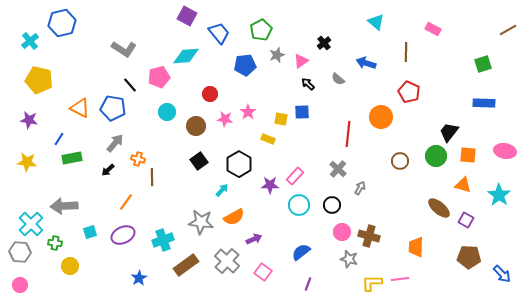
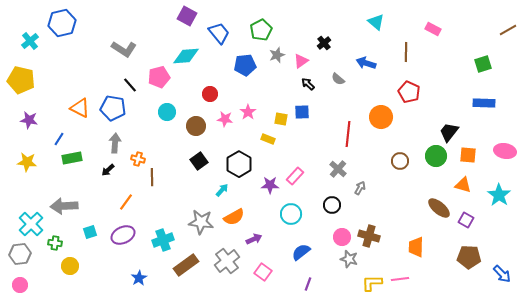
yellow pentagon at (39, 80): moved 18 px left
gray arrow at (115, 143): rotated 36 degrees counterclockwise
cyan circle at (299, 205): moved 8 px left, 9 px down
pink circle at (342, 232): moved 5 px down
gray hexagon at (20, 252): moved 2 px down; rotated 10 degrees counterclockwise
gray cross at (227, 261): rotated 10 degrees clockwise
